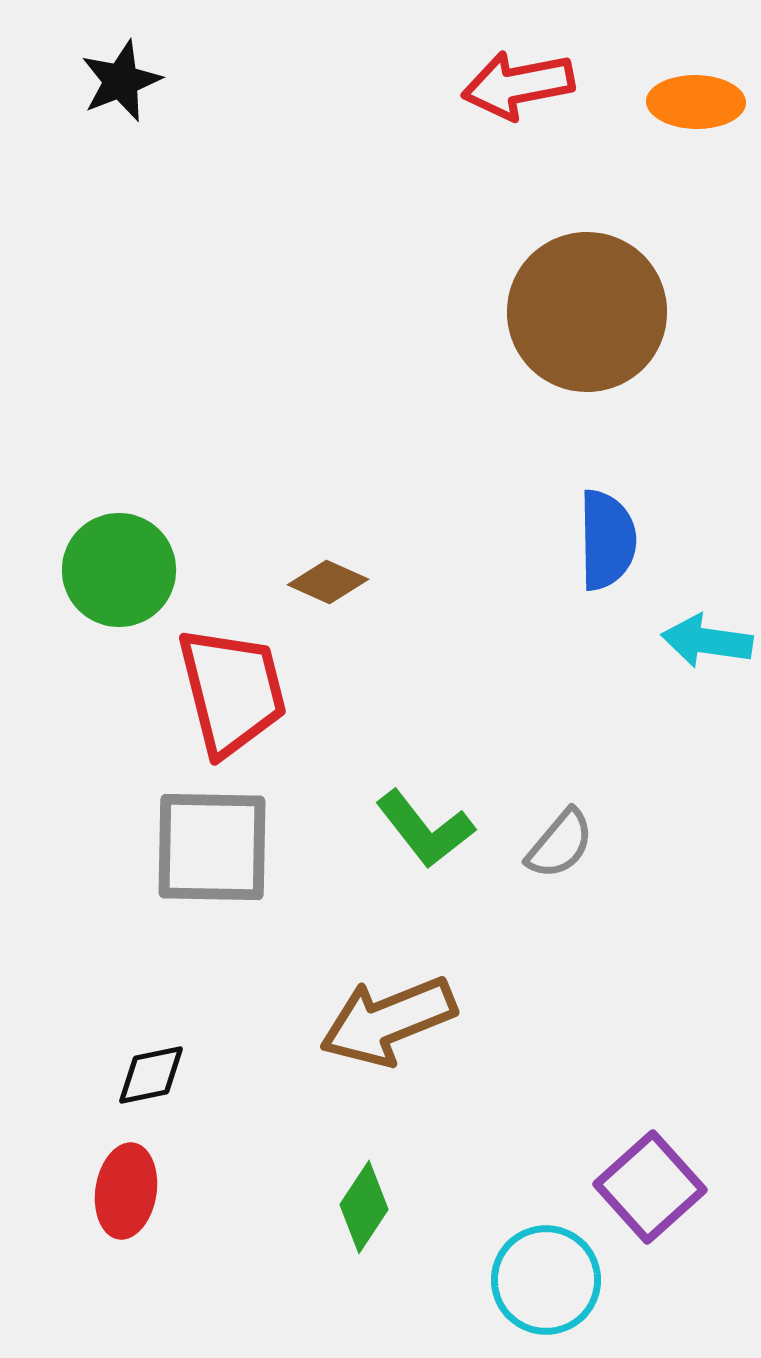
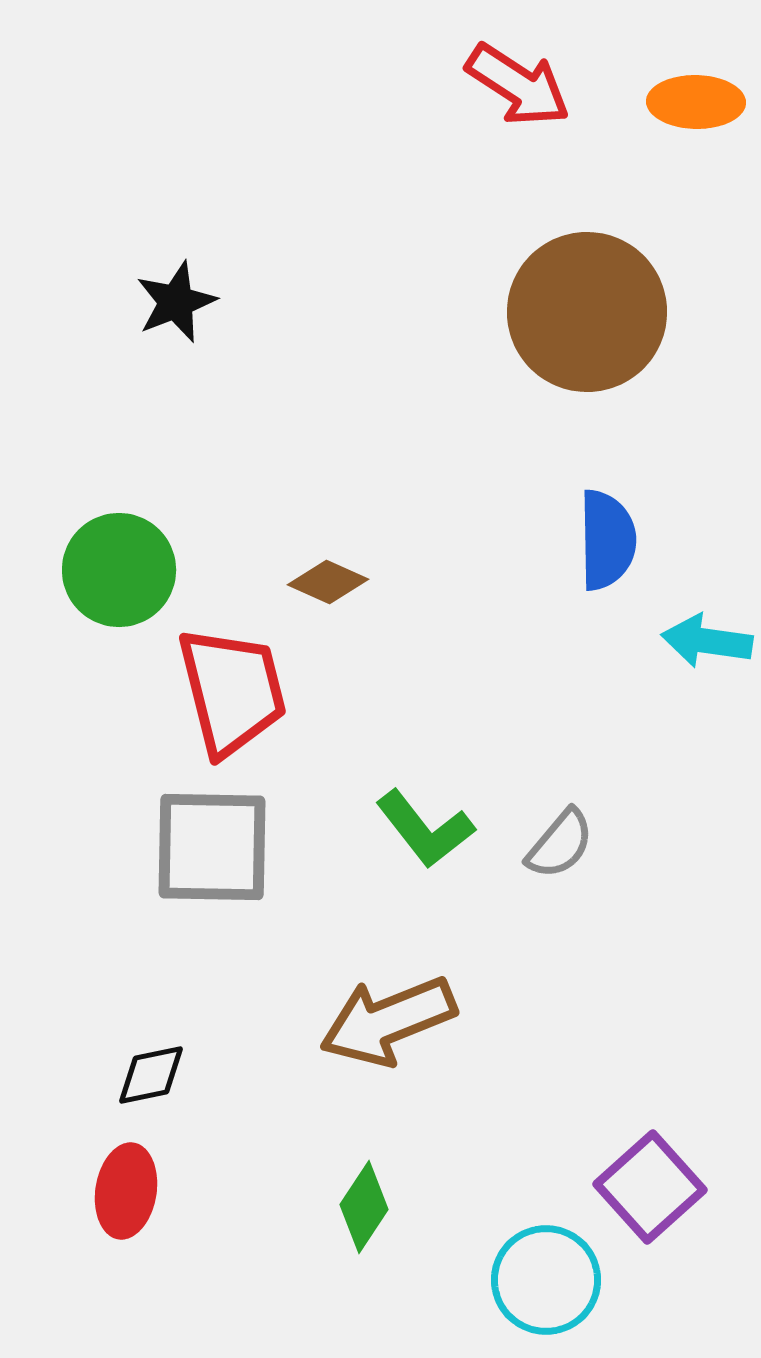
black star: moved 55 px right, 221 px down
red arrow: rotated 136 degrees counterclockwise
